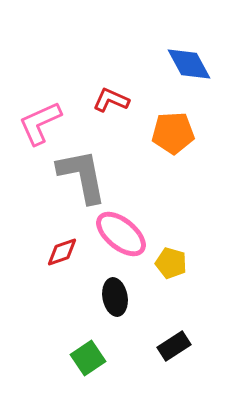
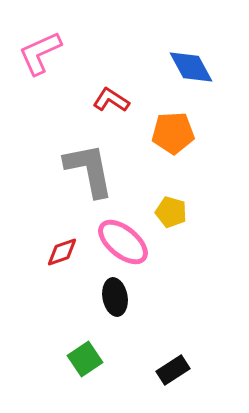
blue diamond: moved 2 px right, 3 px down
red L-shape: rotated 9 degrees clockwise
pink L-shape: moved 70 px up
gray L-shape: moved 7 px right, 6 px up
pink ellipse: moved 2 px right, 8 px down
yellow pentagon: moved 51 px up
black rectangle: moved 1 px left, 24 px down
green square: moved 3 px left, 1 px down
